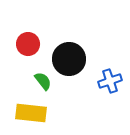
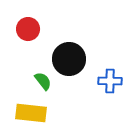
red circle: moved 15 px up
blue cross: rotated 20 degrees clockwise
